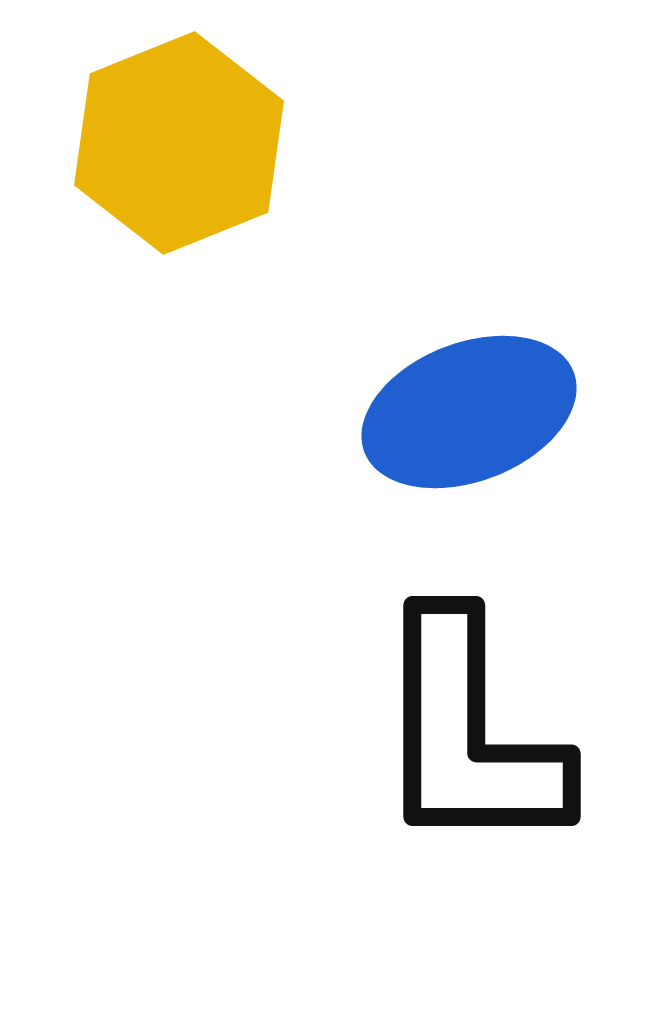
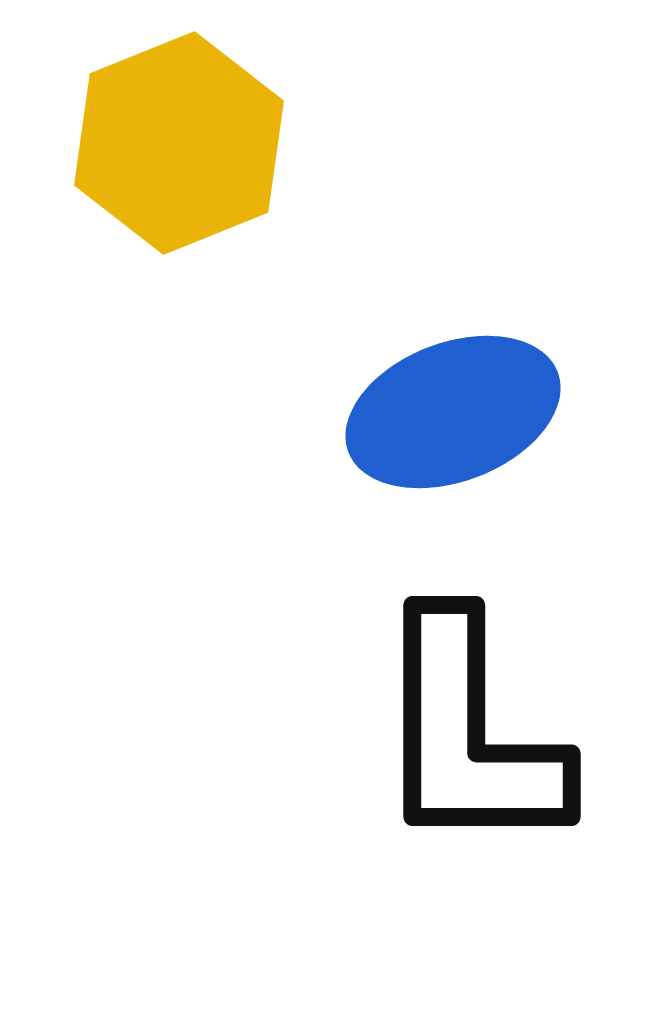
blue ellipse: moved 16 px left
